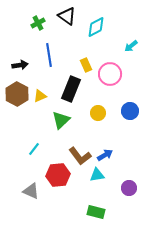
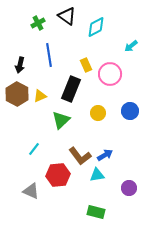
black arrow: rotated 112 degrees clockwise
